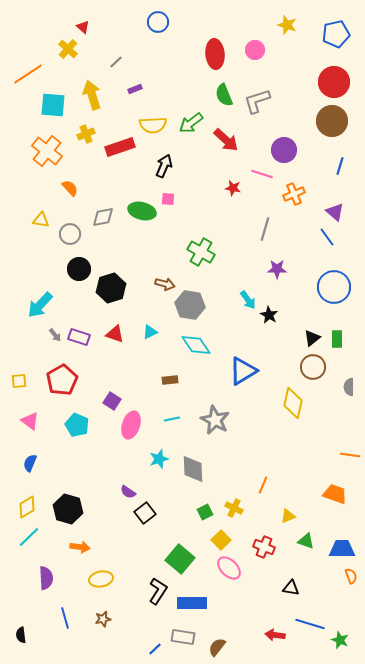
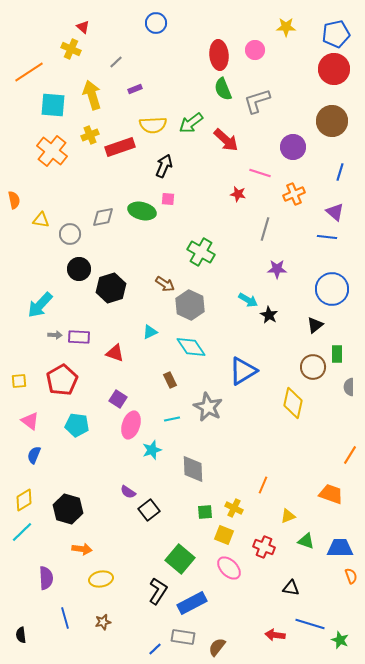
blue circle at (158, 22): moved 2 px left, 1 px down
yellow star at (287, 25): moved 1 px left, 2 px down; rotated 18 degrees counterclockwise
yellow cross at (68, 49): moved 3 px right; rotated 18 degrees counterclockwise
red ellipse at (215, 54): moved 4 px right, 1 px down
orange line at (28, 74): moved 1 px right, 2 px up
red circle at (334, 82): moved 13 px up
green semicircle at (224, 95): moved 1 px left, 6 px up
yellow cross at (86, 134): moved 4 px right, 1 px down
purple circle at (284, 150): moved 9 px right, 3 px up
orange cross at (47, 151): moved 5 px right
blue line at (340, 166): moved 6 px down
pink line at (262, 174): moved 2 px left, 1 px up
orange semicircle at (70, 188): moved 56 px left, 12 px down; rotated 30 degrees clockwise
red star at (233, 188): moved 5 px right, 6 px down
blue line at (327, 237): rotated 48 degrees counterclockwise
brown arrow at (165, 284): rotated 18 degrees clockwise
blue circle at (334, 287): moved 2 px left, 2 px down
cyan arrow at (248, 300): rotated 24 degrees counterclockwise
gray hexagon at (190, 305): rotated 16 degrees clockwise
red triangle at (115, 334): moved 19 px down
gray arrow at (55, 335): rotated 48 degrees counterclockwise
purple rectangle at (79, 337): rotated 15 degrees counterclockwise
black triangle at (312, 338): moved 3 px right, 13 px up
green rectangle at (337, 339): moved 15 px down
cyan diamond at (196, 345): moved 5 px left, 2 px down
brown rectangle at (170, 380): rotated 70 degrees clockwise
purple square at (112, 401): moved 6 px right, 2 px up
gray star at (215, 420): moved 7 px left, 13 px up
cyan pentagon at (77, 425): rotated 15 degrees counterclockwise
orange line at (350, 455): rotated 66 degrees counterclockwise
cyan star at (159, 459): moved 7 px left, 9 px up
blue semicircle at (30, 463): moved 4 px right, 8 px up
orange trapezoid at (335, 494): moved 4 px left
yellow diamond at (27, 507): moved 3 px left, 7 px up
green square at (205, 512): rotated 21 degrees clockwise
black square at (145, 513): moved 4 px right, 3 px up
cyan line at (29, 537): moved 7 px left, 5 px up
yellow square at (221, 540): moved 3 px right, 5 px up; rotated 24 degrees counterclockwise
orange arrow at (80, 547): moved 2 px right, 2 px down
blue trapezoid at (342, 549): moved 2 px left, 1 px up
blue rectangle at (192, 603): rotated 28 degrees counterclockwise
brown star at (103, 619): moved 3 px down
